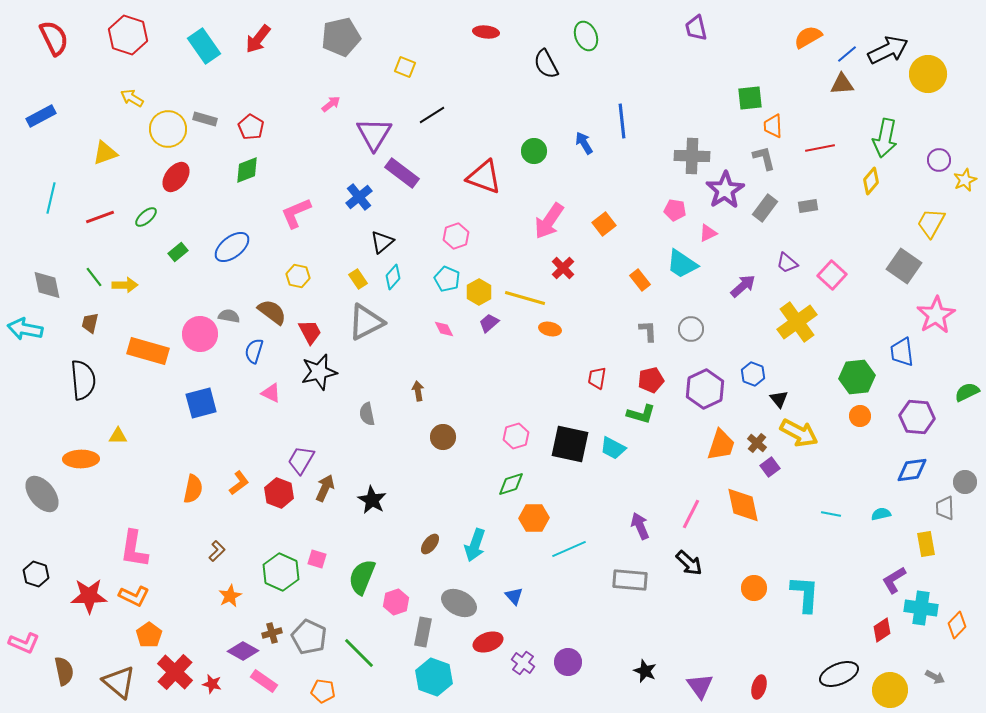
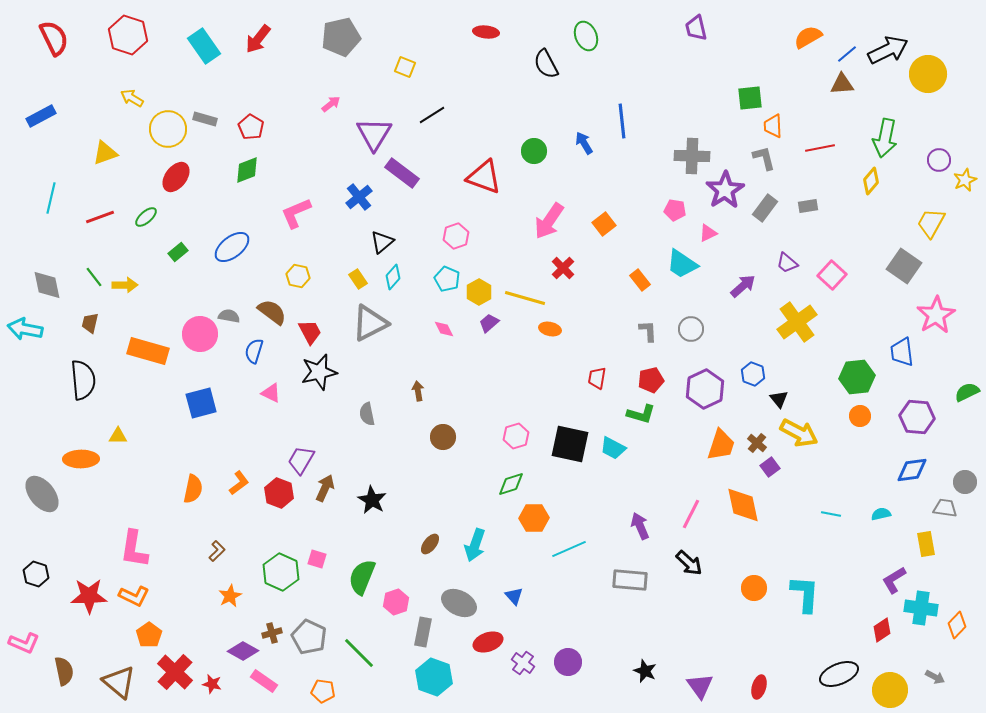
gray triangle at (366, 322): moved 4 px right, 1 px down
gray trapezoid at (945, 508): rotated 100 degrees clockwise
